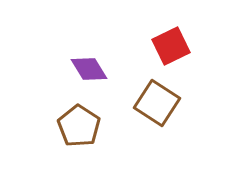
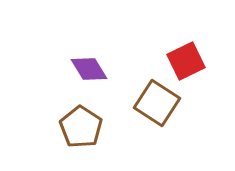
red square: moved 15 px right, 15 px down
brown pentagon: moved 2 px right, 1 px down
